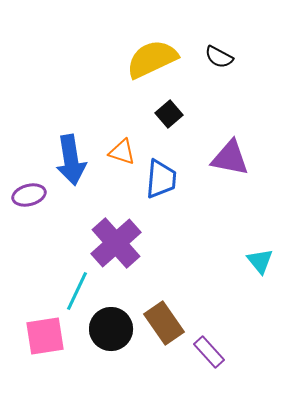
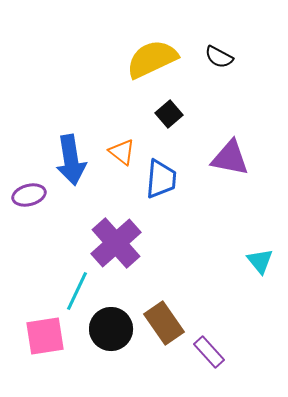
orange triangle: rotated 20 degrees clockwise
